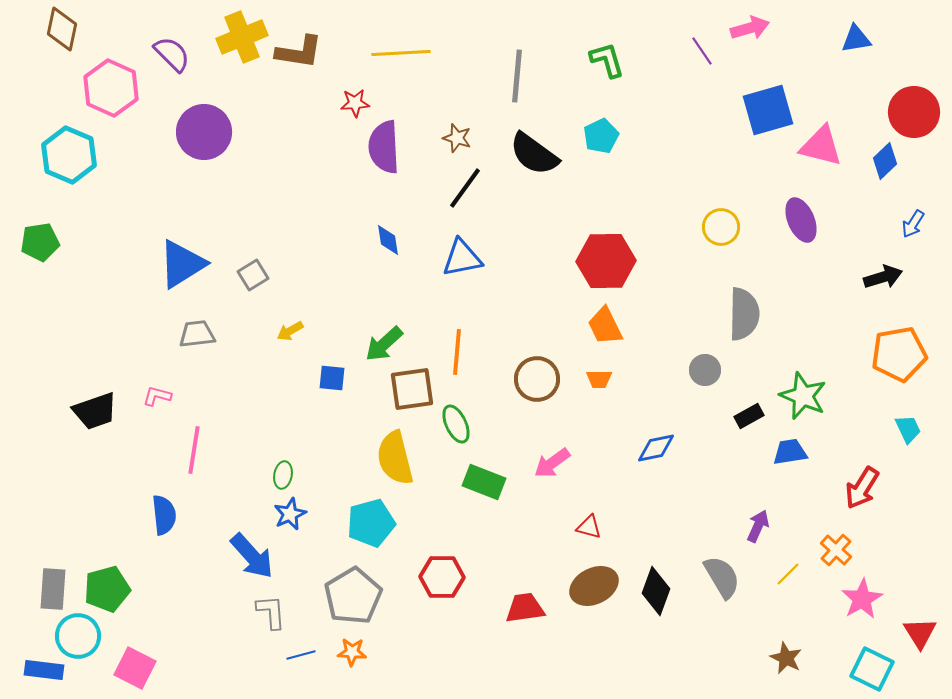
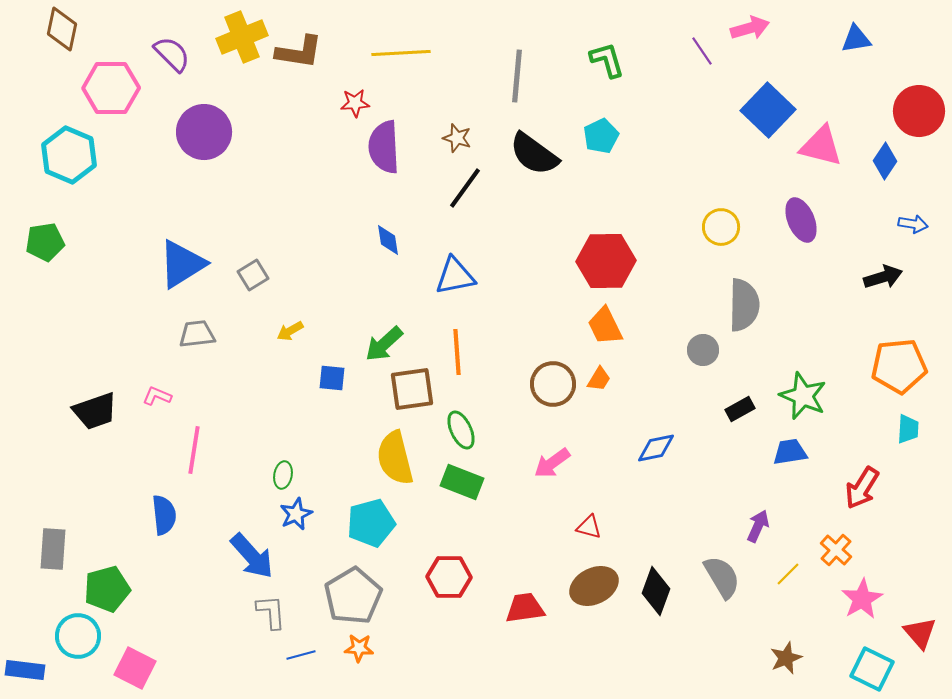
pink hexagon at (111, 88): rotated 24 degrees counterclockwise
blue square at (768, 110): rotated 30 degrees counterclockwise
red circle at (914, 112): moved 5 px right, 1 px up
blue diamond at (885, 161): rotated 12 degrees counterclockwise
blue arrow at (913, 224): rotated 112 degrees counterclockwise
green pentagon at (40, 242): moved 5 px right
blue triangle at (462, 258): moved 7 px left, 18 px down
gray semicircle at (744, 314): moved 9 px up
orange line at (457, 352): rotated 9 degrees counterclockwise
orange pentagon at (899, 354): moved 12 px down; rotated 4 degrees clockwise
gray circle at (705, 370): moved 2 px left, 20 px up
brown circle at (537, 379): moved 16 px right, 5 px down
orange trapezoid at (599, 379): rotated 60 degrees counterclockwise
pink L-shape at (157, 396): rotated 8 degrees clockwise
black rectangle at (749, 416): moved 9 px left, 7 px up
green ellipse at (456, 424): moved 5 px right, 6 px down
cyan trapezoid at (908, 429): rotated 28 degrees clockwise
green rectangle at (484, 482): moved 22 px left
blue star at (290, 514): moved 6 px right
red hexagon at (442, 577): moved 7 px right
gray rectangle at (53, 589): moved 40 px up
red triangle at (920, 633): rotated 9 degrees counterclockwise
orange star at (352, 652): moved 7 px right, 4 px up
brown star at (786, 658): rotated 24 degrees clockwise
blue rectangle at (44, 670): moved 19 px left
